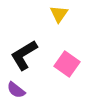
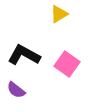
yellow triangle: rotated 24 degrees clockwise
black L-shape: rotated 60 degrees clockwise
